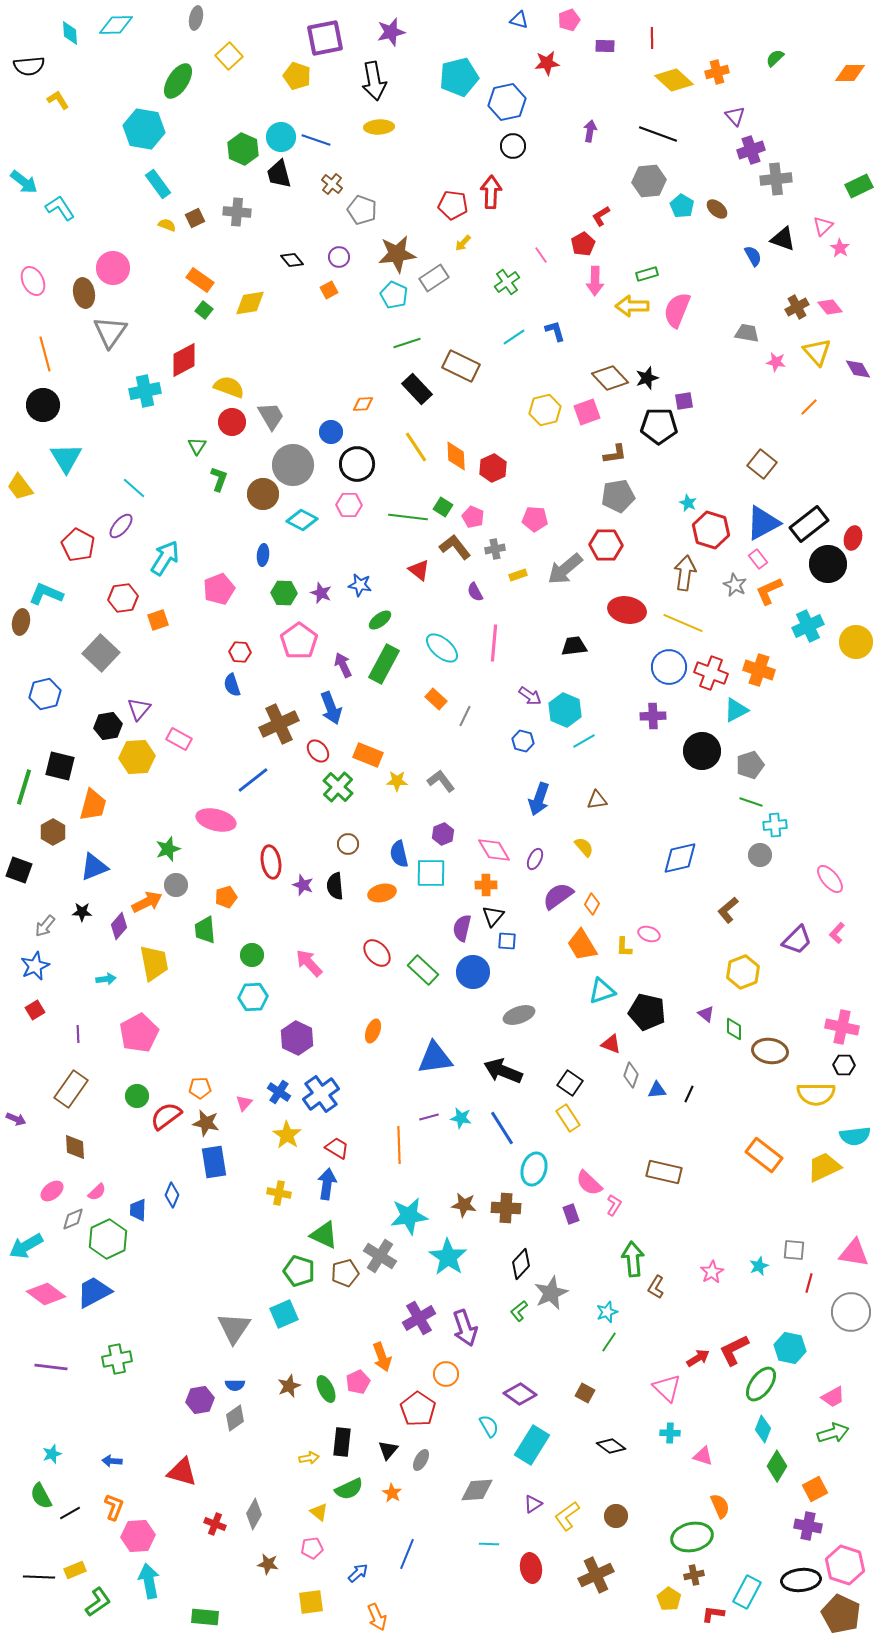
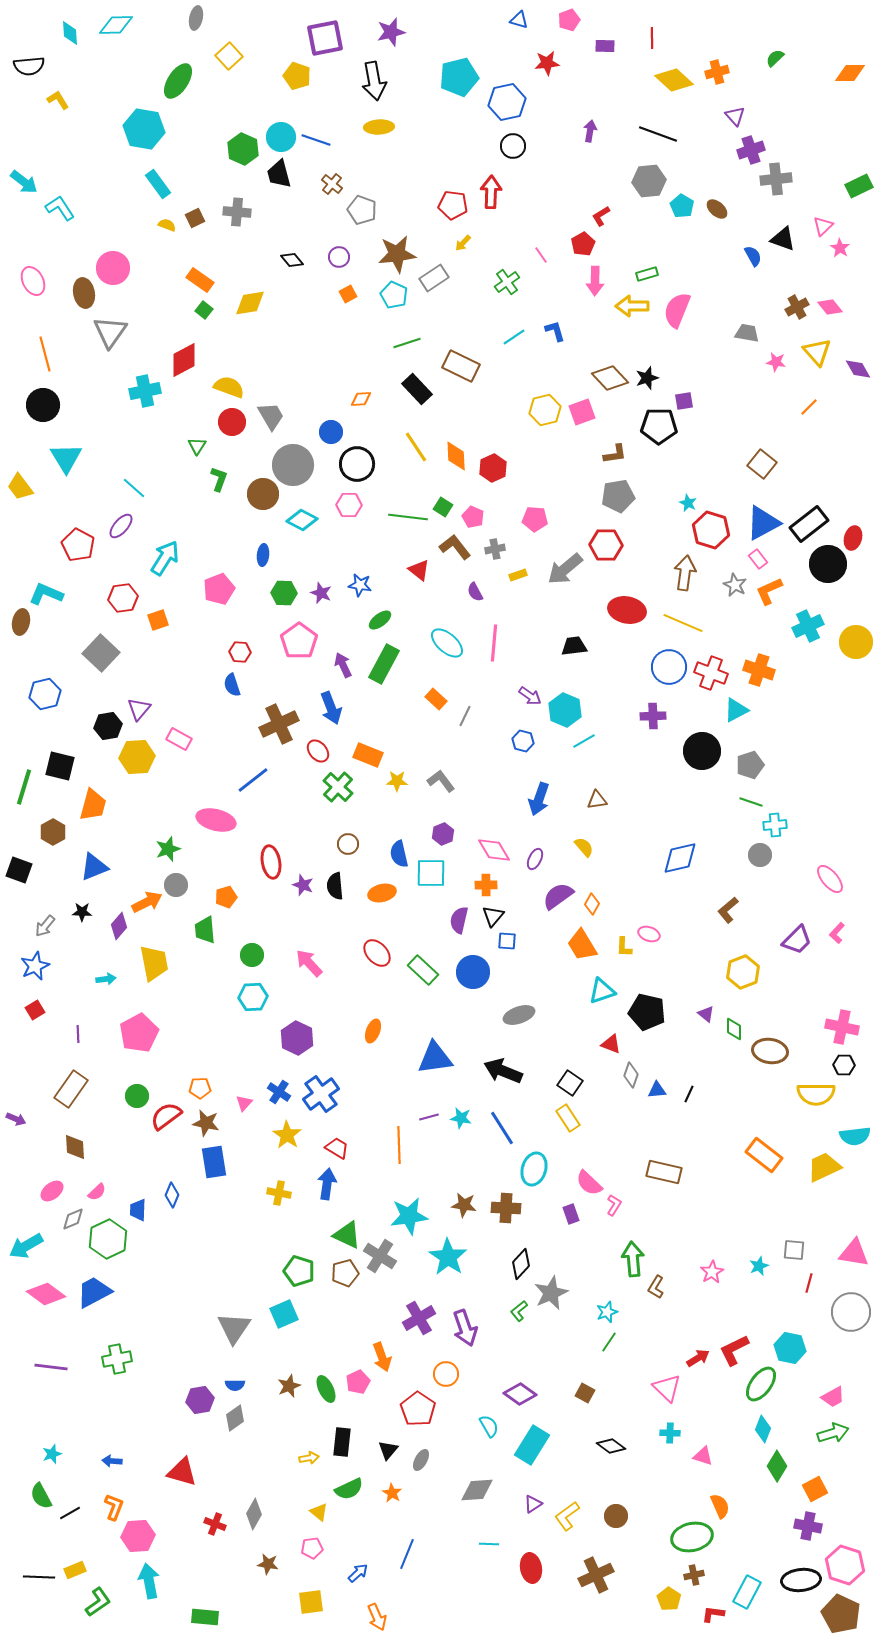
orange square at (329, 290): moved 19 px right, 4 px down
orange diamond at (363, 404): moved 2 px left, 5 px up
pink square at (587, 412): moved 5 px left
cyan ellipse at (442, 648): moved 5 px right, 5 px up
purple semicircle at (462, 928): moved 3 px left, 8 px up
green triangle at (324, 1235): moved 23 px right
